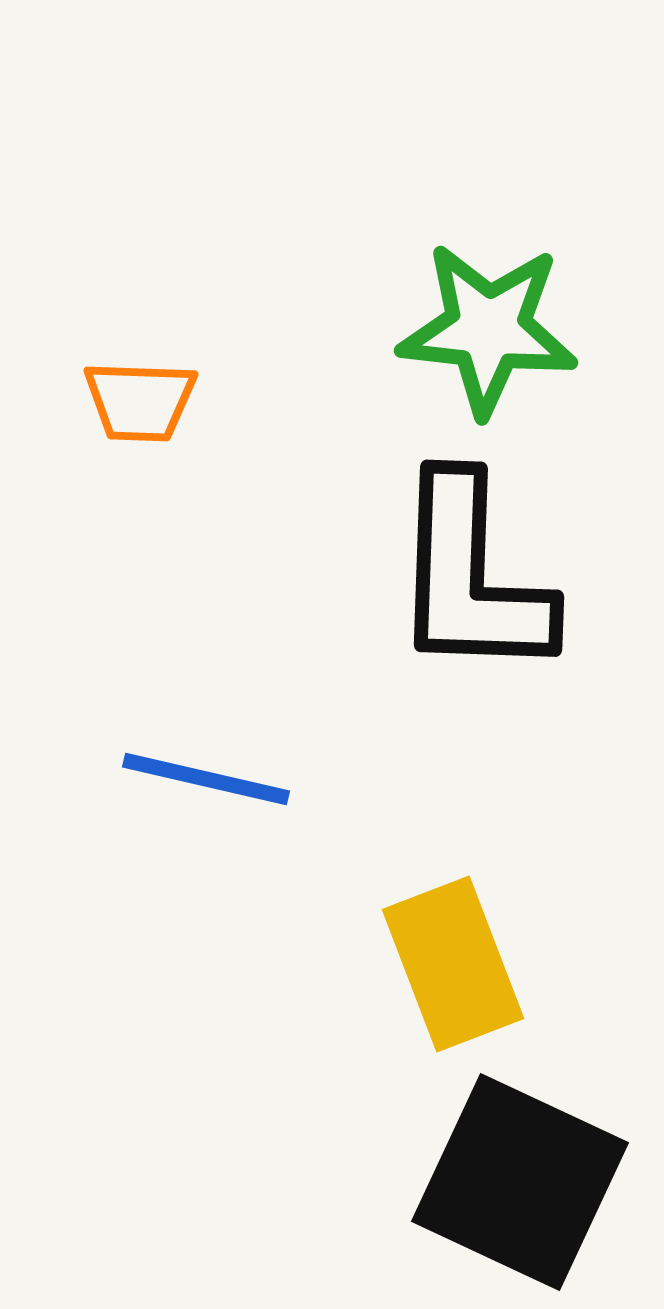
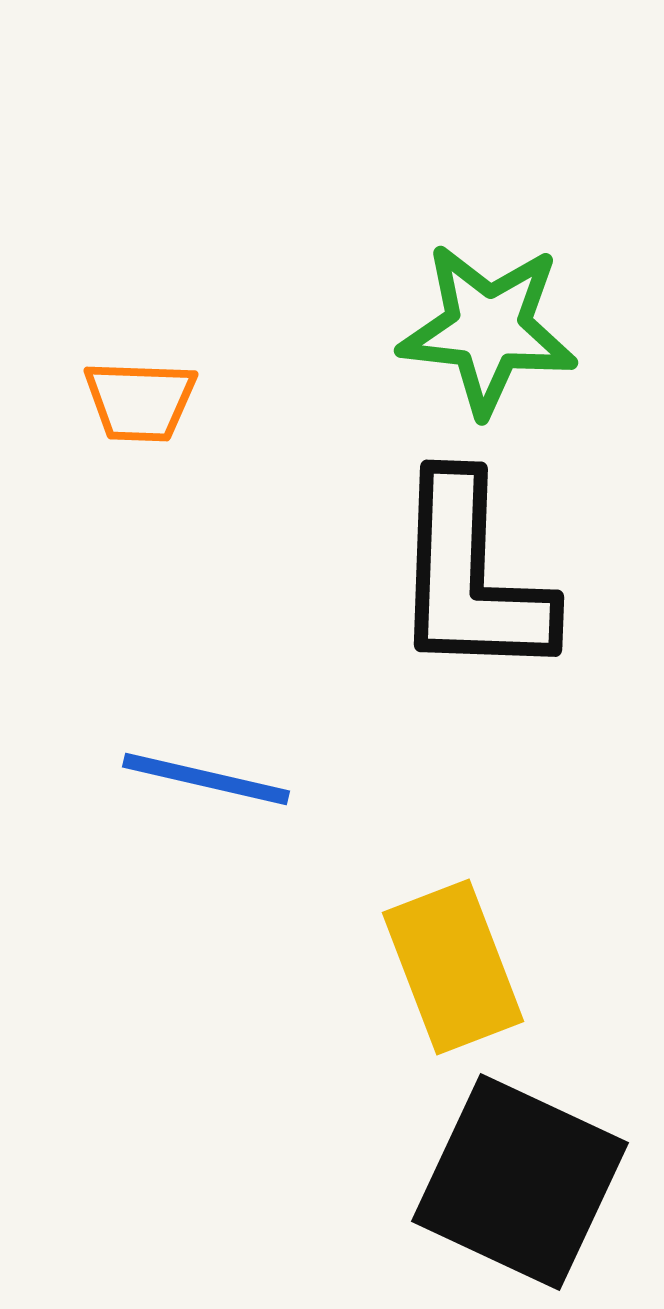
yellow rectangle: moved 3 px down
